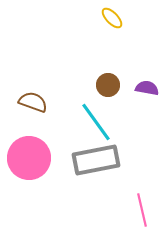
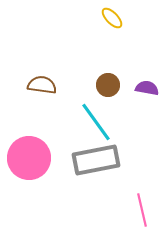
brown semicircle: moved 9 px right, 17 px up; rotated 12 degrees counterclockwise
